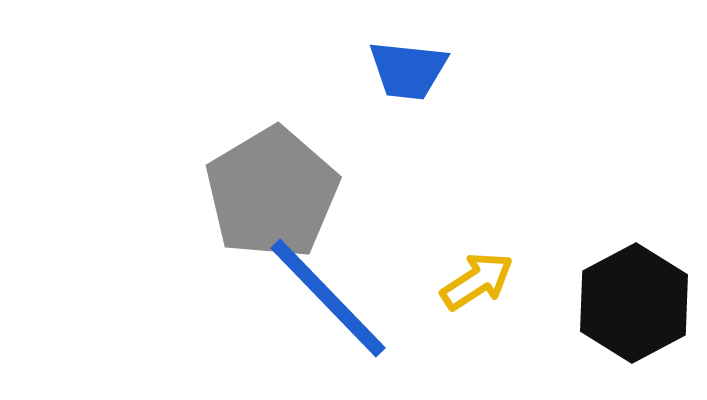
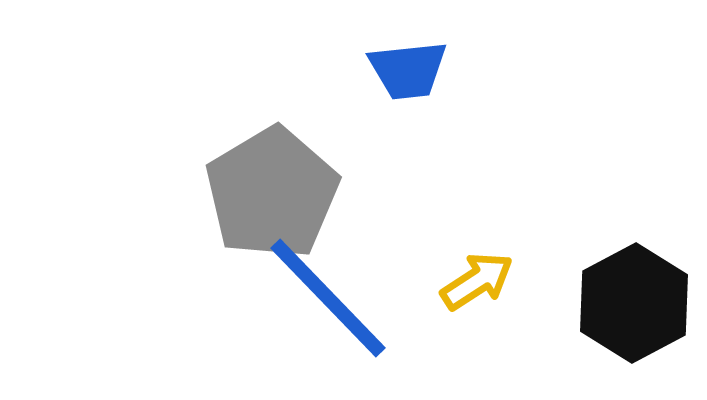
blue trapezoid: rotated 12 degrees counterclockwise
